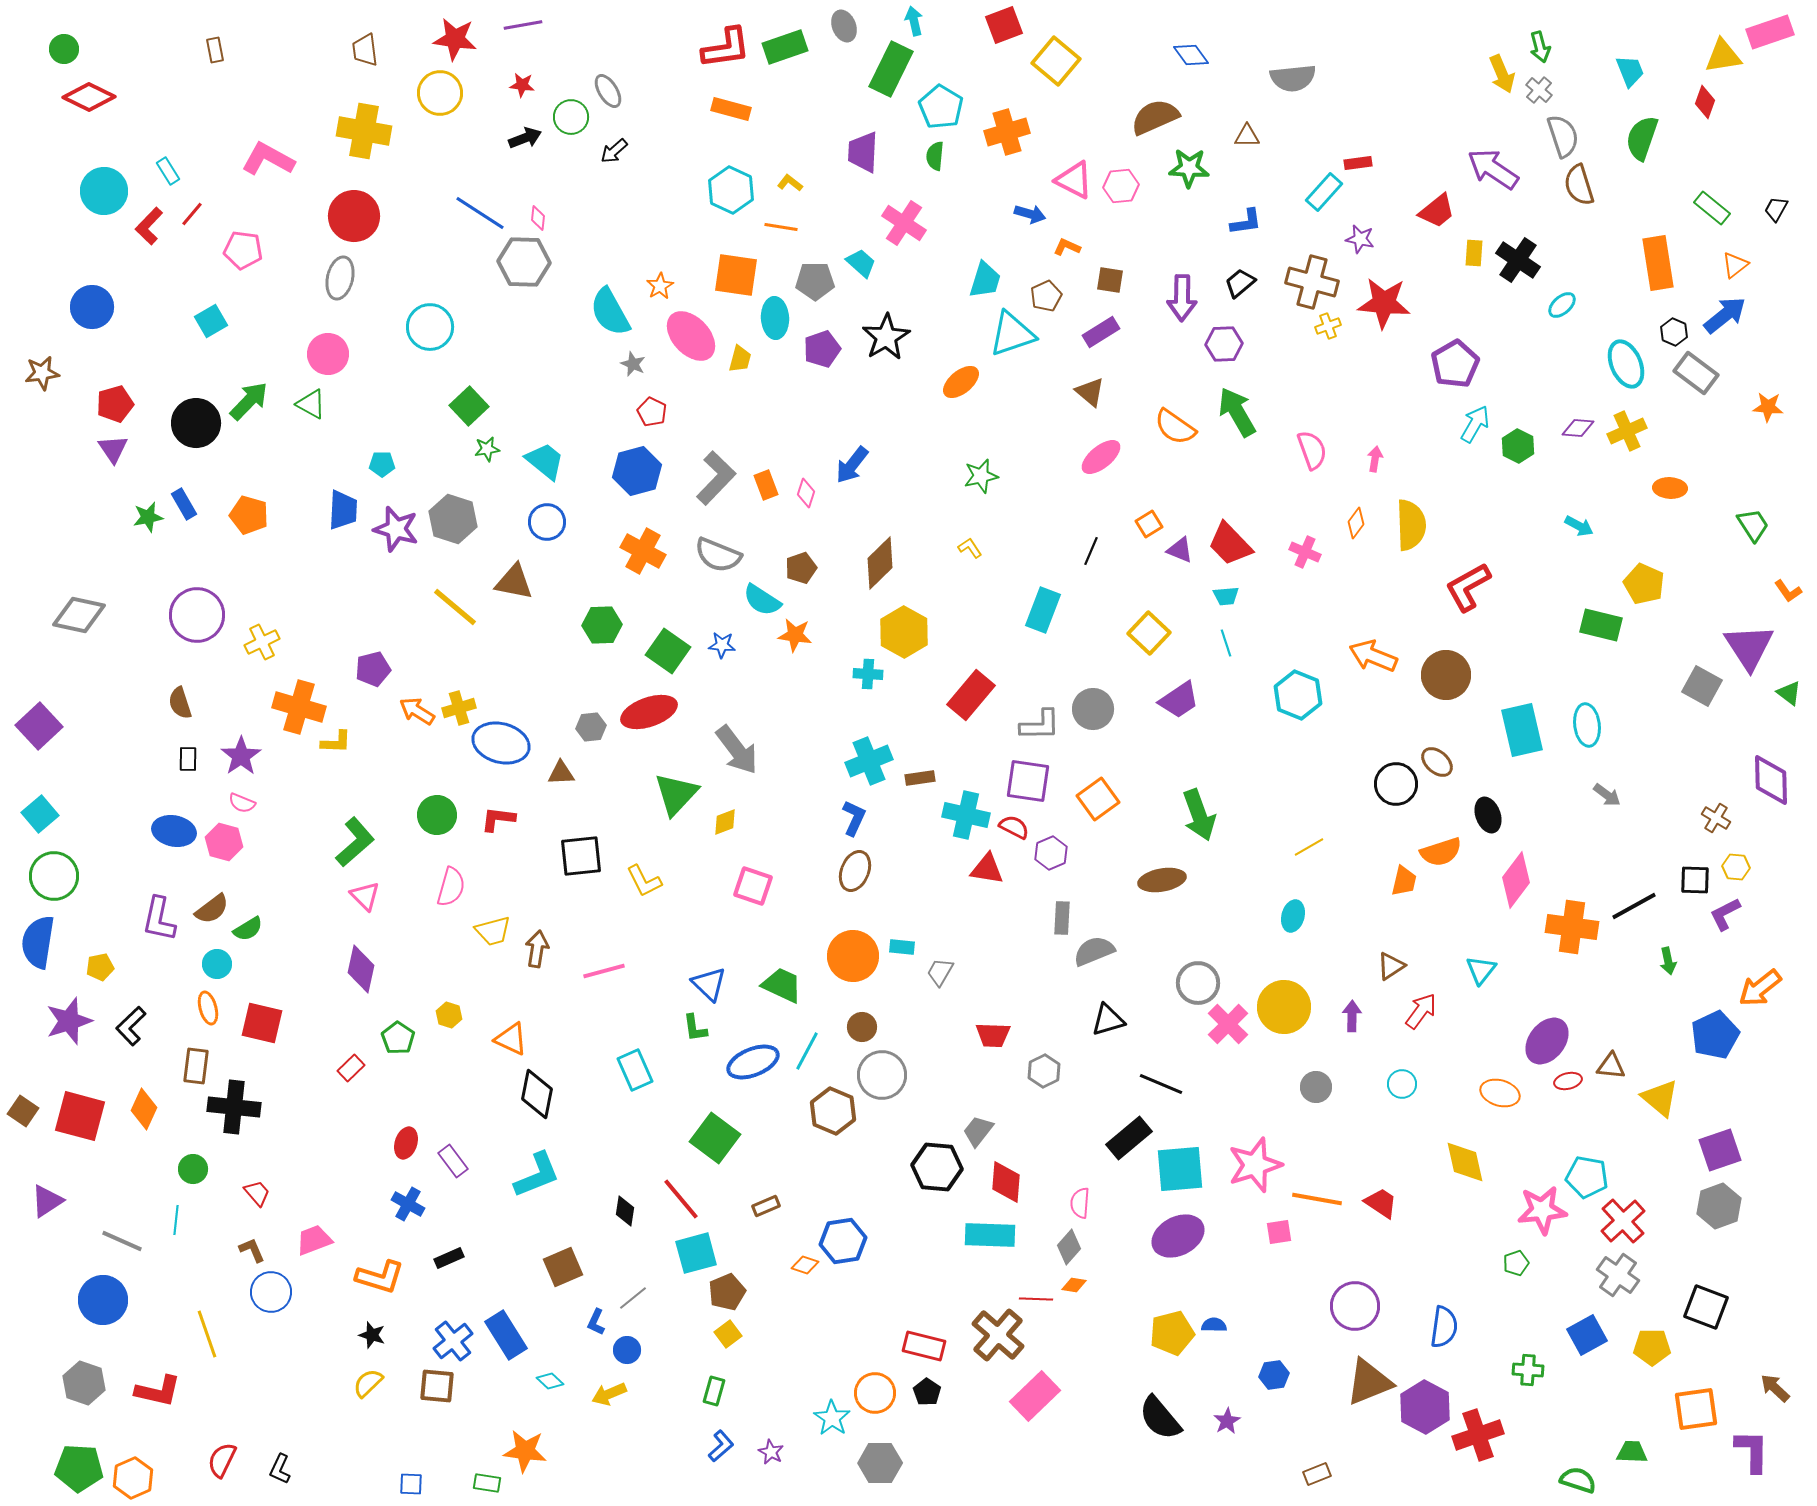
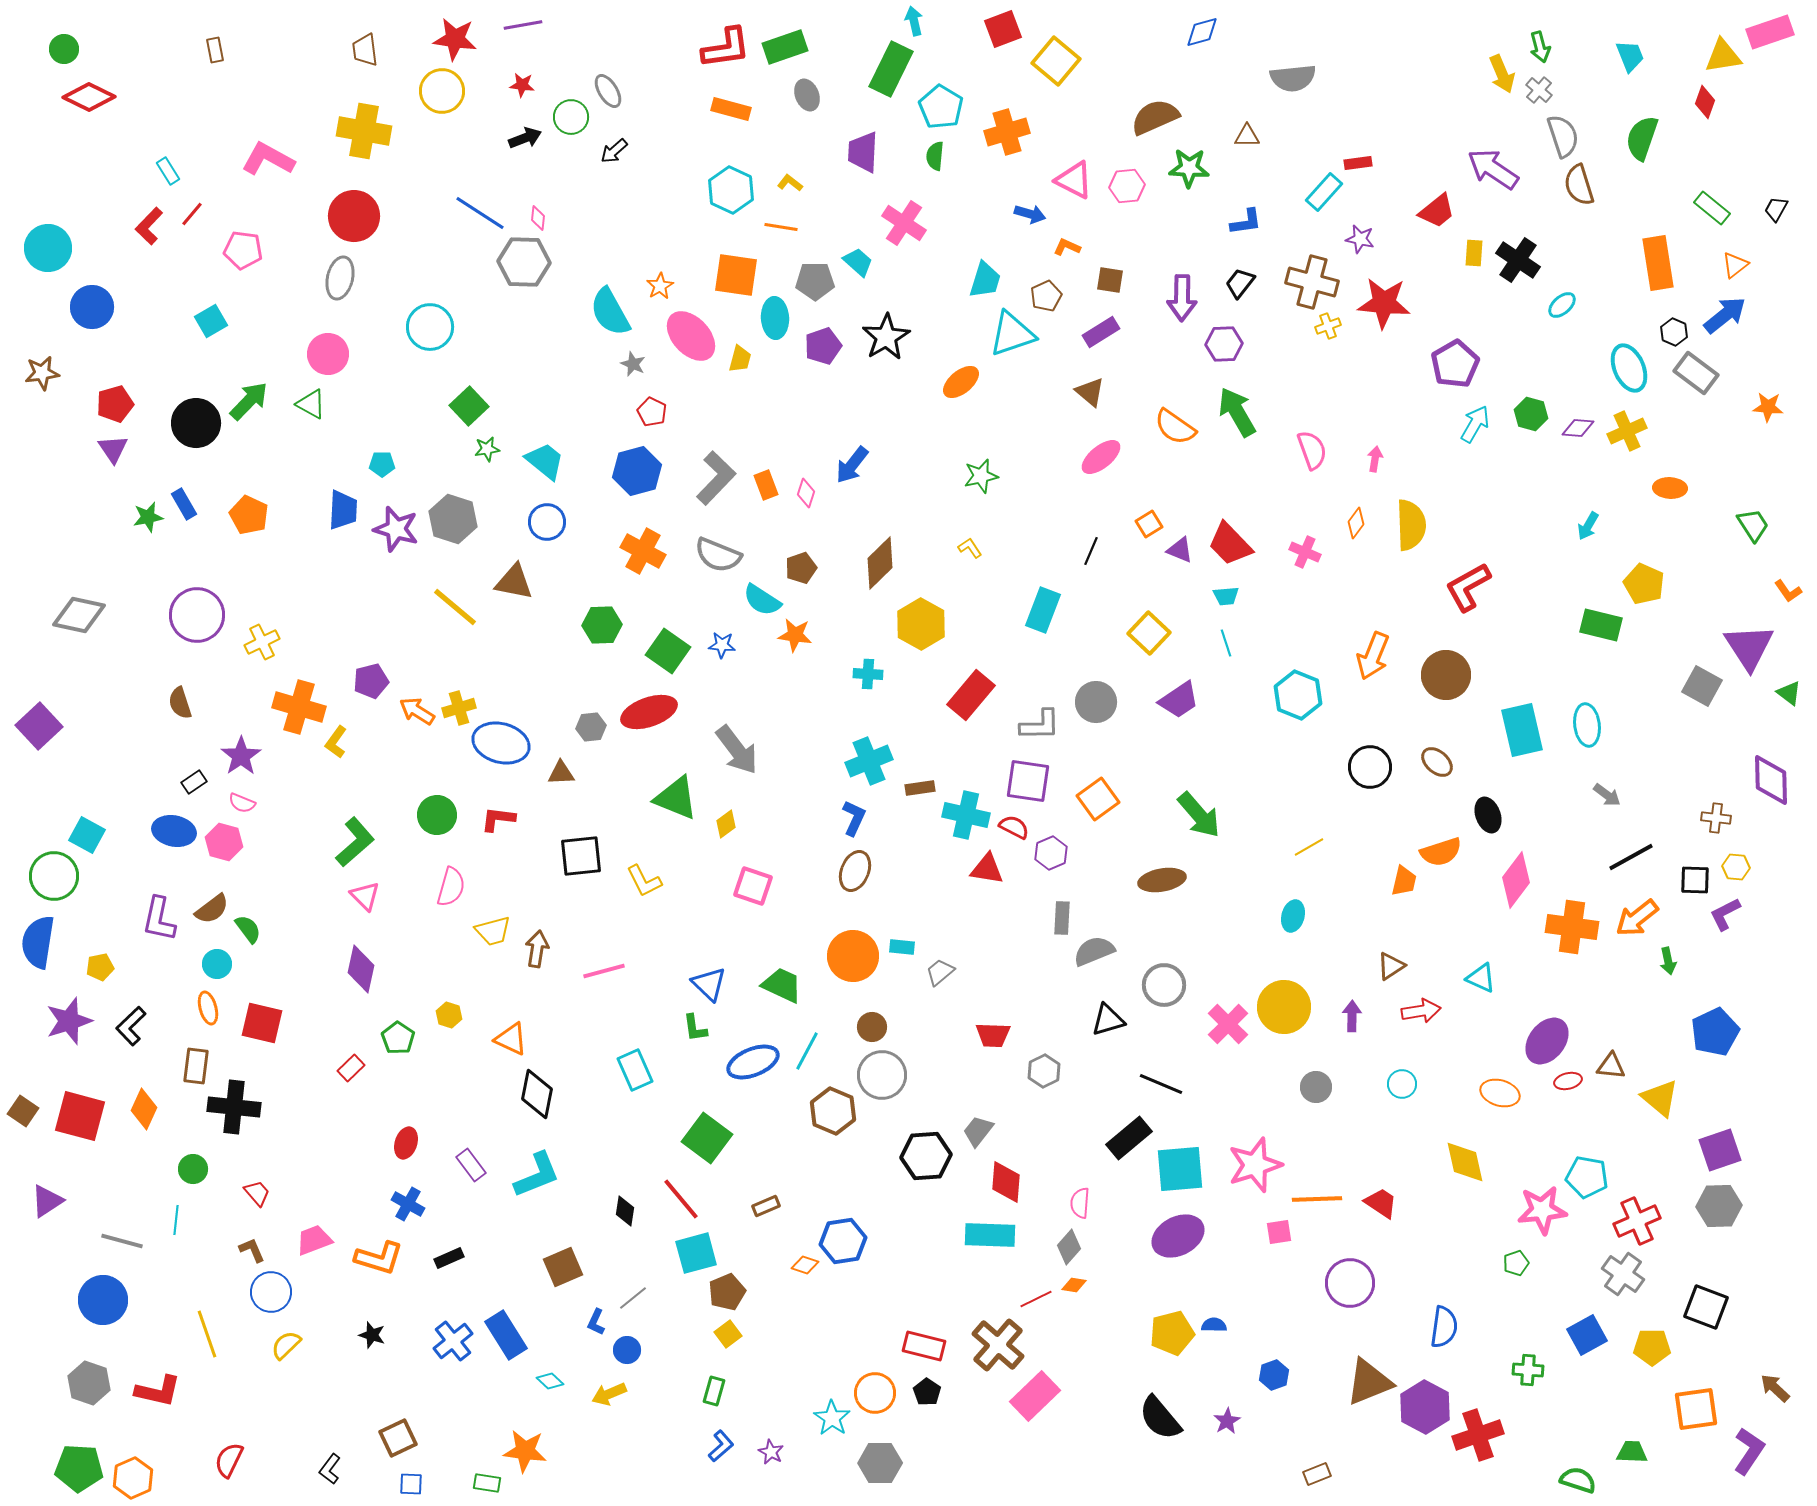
red square at (1004, 25): moved 1 px left, 4 px down
gray ellipse at (844, 26): moved 37 px left, 69 px down
blue diamond at (1191, 55): moved 11 px right, 23 px up; rotated 69 degrees counterclockwise
cyan trapezoid at (1630, 71): moved 15 px up
yellow circle at (440, 93): moved 2 px right, 2 px up
pink hexagon at (1121, 186): moved 6 px right
cyan circle at (104, 191): moved 56 px left, 57 px down
cyan trapezoid at (861, 263): moved 3 px left, 1 px up
black trapezoid at (1240, 283): rotated 12 degrees counterclockwise
purple pentagon at (822, 349): moved 1 px right, 3 px up
cyan ellipse at (1626, 364): moved 3 px right, 4 px down
green hexagon at (1518, 446): moved 13 px right, 32 px up; rotated 12 degrees counterclockwise
orange pentagon at (249, 515): rotated 9 degrees clockwise
cyan arrow at (1579, 526): moved 9 px right; rotated 92 degrees clockwise
yellow hexagon at (904, 632): moved 17 px right, 8 px up
orange arrow at (1373, 656): rotated 90 degrees counterclockwise
purple pentagon at (373, 669): moved 2 px left, 12 px down
gray circle at (1093, 709): moved 3 px right, 7 px up
yellow L-shape at (336, 742): rotated 124 degrees clockwise
black rectangle at (188, 759): moved 6 px right, 23 px down; rotated 55 degrees clockwise
brown rectangle at (920, 778): moved 10 px down
black circle at (1396, 784): moved 26 px left, 17 px up
green triangle at (676, 794): moved 4 px down; rotated 51 degrees counterclockwise
cyan square at (40, 814): moved 47 px right, 21 px down; rotated 21 degrees counterclockwise
green arrow at (1199, 815): rotated 21 degrees counterclockwise
brown cross at (1716, 818): rotated 24 degrees counterclockwise
yellow diamond at (725, 822): moved 1 px right, 2 px down; rotated 16 degrees counterclockwise
black line at (1634, 906): moved 3 px left, 49 px up
green semicircle at (248, 929): rotated 96 degrees counterclockwise
cyan triangle at (1481, 970): moved 8 px down; rotated 44 degrees counterclockwise
gray trapezoid at (940, 972): rotated 20 degrees clockwise
gray circle at (1198, 983): moved 34 px left, 2 px down
orange arrow at (1760, 988): moved 123 px left, 70 px up
red arrow at (1421, 1011): rotated 45 degrees clockwise
brown circle at (862, 1027): moved 10 px right
blue pentagon at (1715, 1035): moved 3 px up
green square at (715, 1138): moved 8 px left
purple rectangle at (453, 1161): moved 18 px right, 4 px down
black hexagon at (937, 1167): moved 11 px left, 11 px up; rotated 9 degrees counterclockwise
orange line at (1317, 1199): rotated 12 degrees counterclockwise
gray hexagon at (1719, 1206): rotated 18 degrees clockwise
red cross at (1623, 1221): moved 14 px right; rotated 18 degrees clockwise
gray line at (122, 1241): rotated 9 degrees counterclockwise
gray cross at (1618, 1275): moved 5 px right, 1 px up
orange L-shape at (380, 1277): moved 1 px left, 19 px up
red line at (1036, 1299): rotated 28 degrees counterclockwise
purple circle at (1355, 1306): moved 5 px left, 23 px up
brown cross at (998, 1335): moved 10 px down
blue hexagon at (1274, 1375): rotated 12 degrees counterclockwise
gray hexagon at (84, 1383): moved 5 px right
yellow semicircle at (368, 1383): moved 82 px left, 38 px up
brown square at (437, 1386): moved 39 px left, 52 px down; rotated 30 degrees counterclockwise
purple L-shape at (1752, 1451): moved 3 px left; rotated 33 degrees clockwise
red semicircle at (222, 1460): moved 7 px right
black L-shape at (280, 1469): moved 50 px right; rotated 12 degrees clockwise
